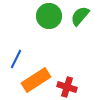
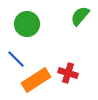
green circle: moved 22 px left, 8 px down
blue line: rotated 72 degrees counterclockwise
red cross: moved 1 px right, 14 px up
